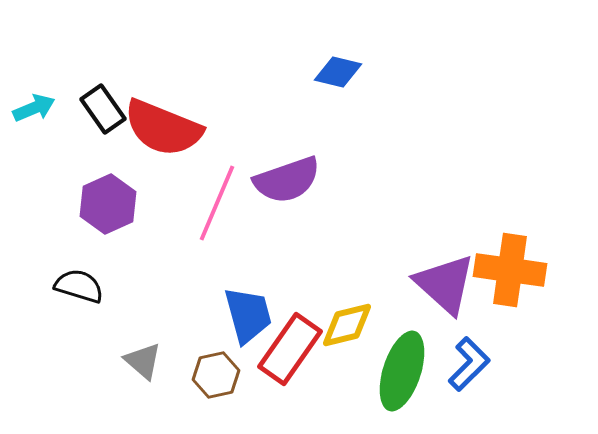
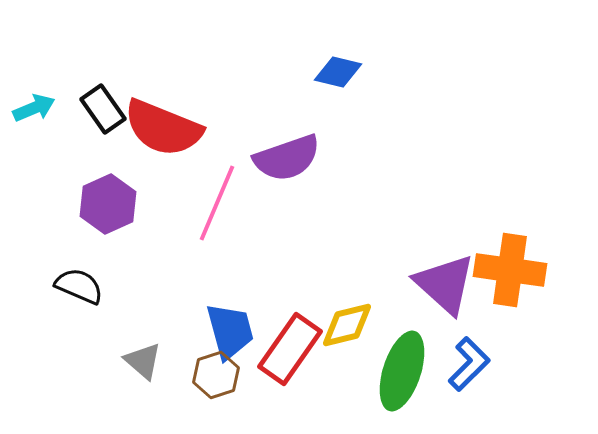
purple semicircle: moved 22 px up
black semicircle: rotated 6 degrees clockwise
blue trapezoid: moved 18 px left, 16 px down
brown hexagon: rotated 6 degrees counterclockwise
